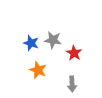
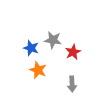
blue star: moved 5 px down
red star: moved 1 px left, 1 px up; rotated 14 degrees clockwise
